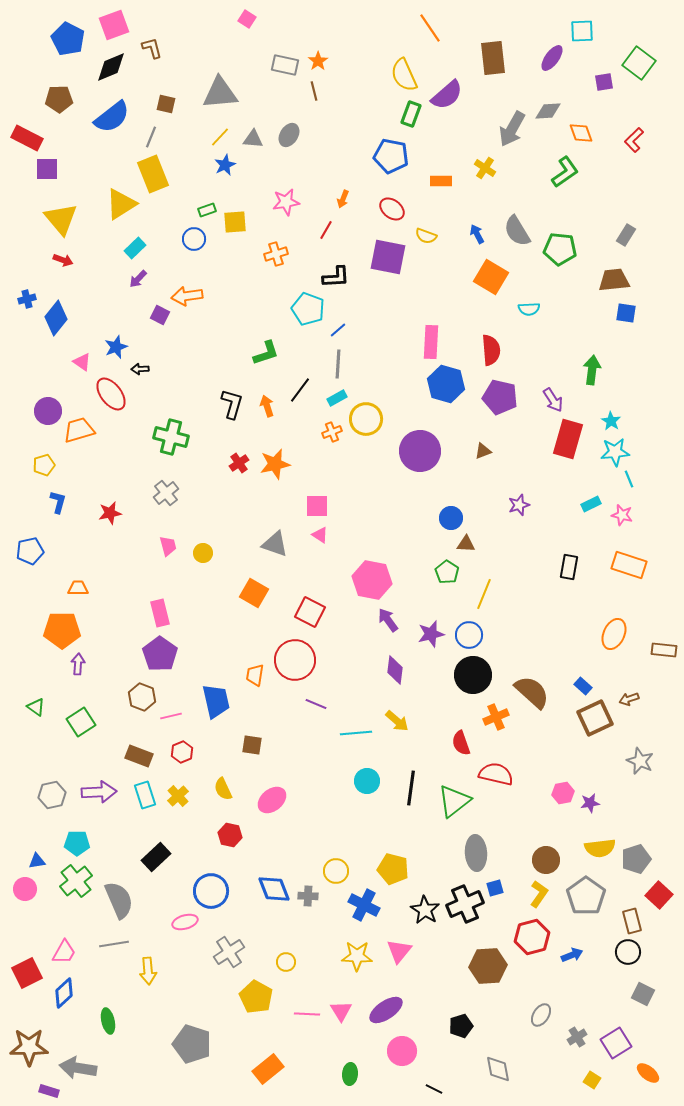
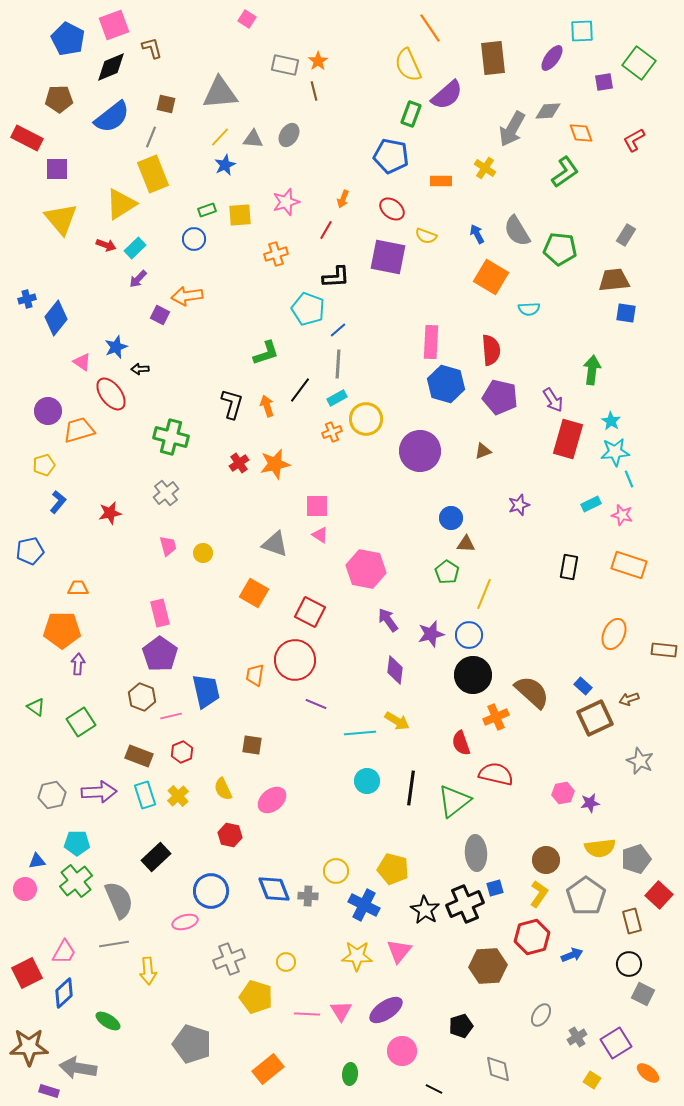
yellow semicircle at (404, 75): moved 4 px right, 10 px up
red L-shape at (634, 140): rotated 15 degrees clockwise
purple square at (47, 169): moved 10 px right
pink star at (286, 202): rotated 8 degrees counterclockwise
yellow square at (235, 222): moved 5 px right, 7 px up
red arrow at (63, 260): moved 43 px right, 15 px up
blue L-shape at (58, 502): rotated 25 degrees clockwise
pink hexagon at (372, 580): moved 6 px left, 11 px up
blue trapezoid at (216, 701): moved 10 px left, 10 px up
yellow arrow at (397, 721): rotated 10 degrees counterclockwise
cyan line at (356, 733): moved 4 px right
gray cross at (229, 952): moved 7 px down; rotated 12 degrees clockwise
black circle at (628, 952): moved 1 px right, 12 px down
yellow pentagon at (256, 997): rotated 12 degrees counterclockwise
green ellipse at (108, 1021): rotated 45 degrees counterclockwise
